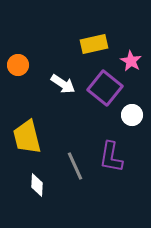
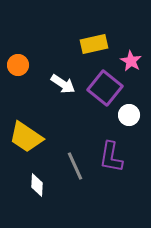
white circle: moved 3 px left
yellow trapezoid: moved 1 px left; rotated 42 degrees counterclockwise
